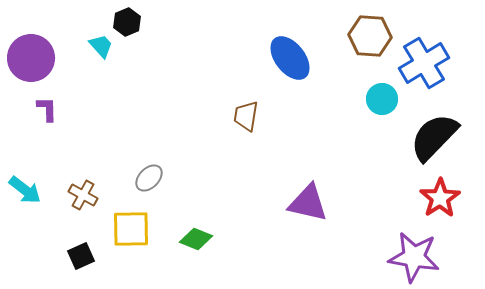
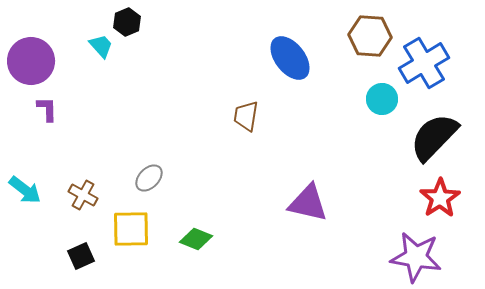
purple circle: moved 3 px down
purple star: moved 2 px right
